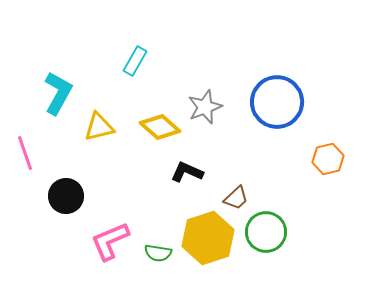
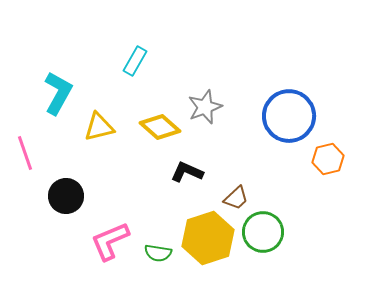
blue circle: moved 12 px right, 14 px down
green circle: moved 3 px left
